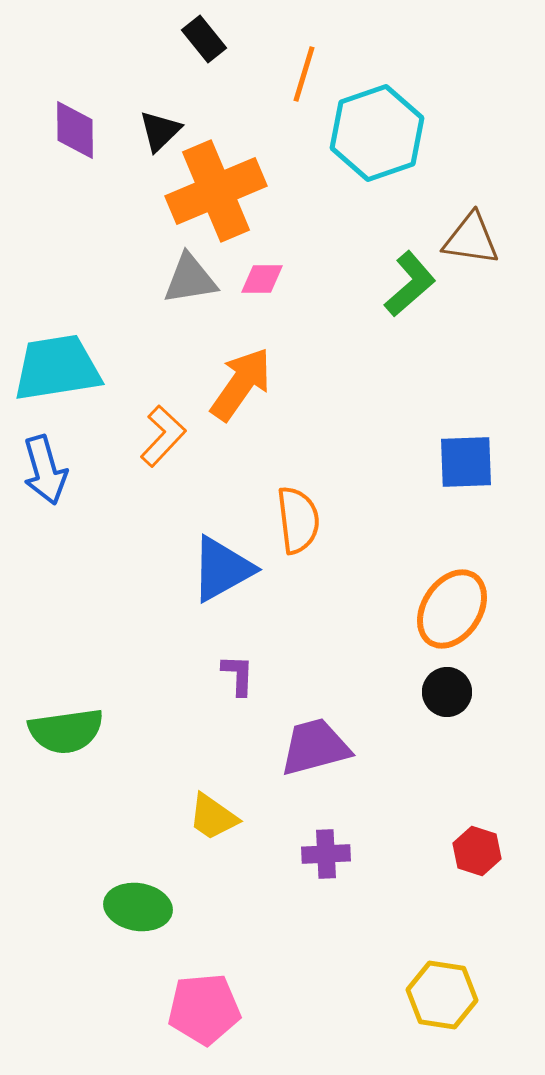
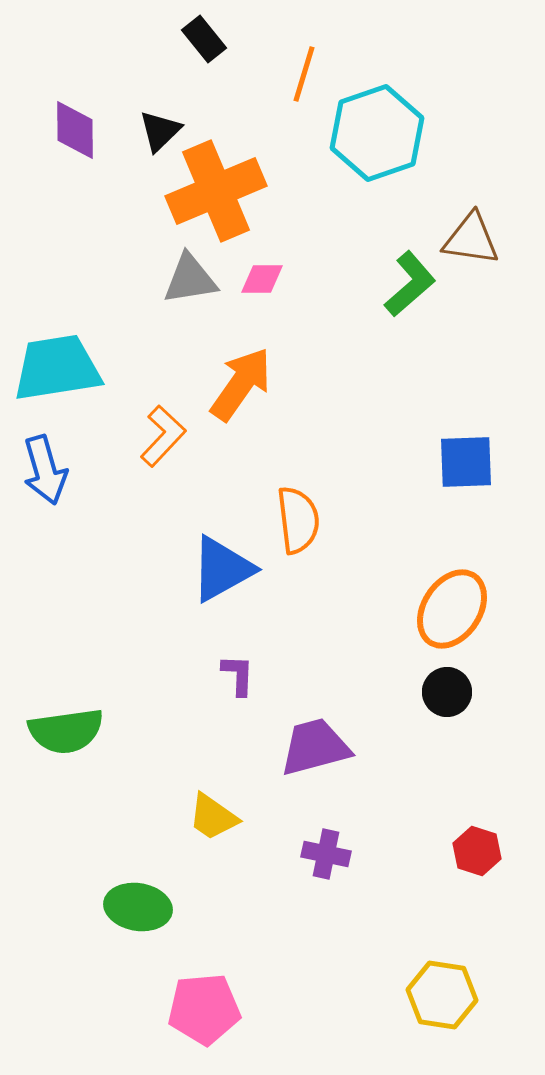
purple cross: rotated 15 degrees clockwise
